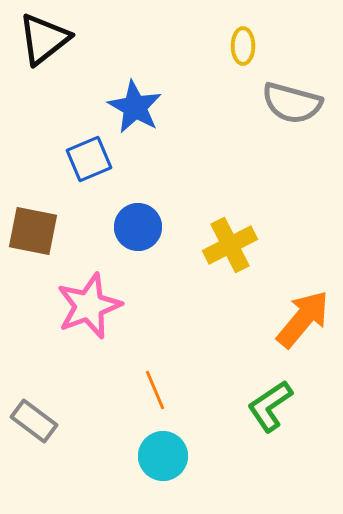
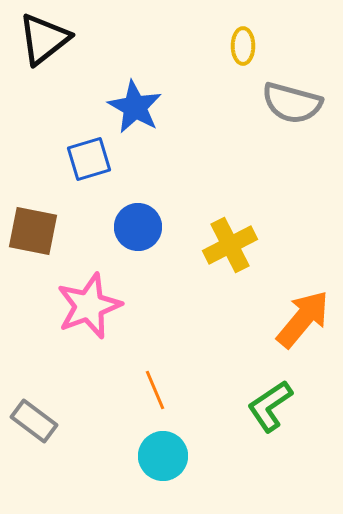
blue square: rotated 6 degrees clockwise
